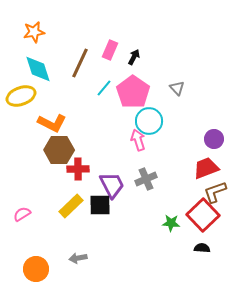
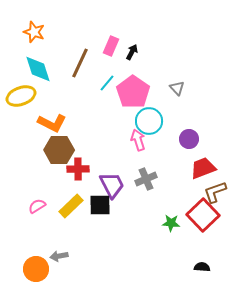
orange star: rotated 30 degrees clockwise
pink rectangle: moved 1 px right, 4 px up
black arrow: moved 2 px left, 5 px up
cyan line: moved 3 px right, 5 px up
purple circle: moved 25 px left
red trapezoid: moved 3 px left
pink semicircle: moved 15 px right, 8 px up
black semicircle: moved 19 px down
gray arrow: moved 19 px left, 2 px up
